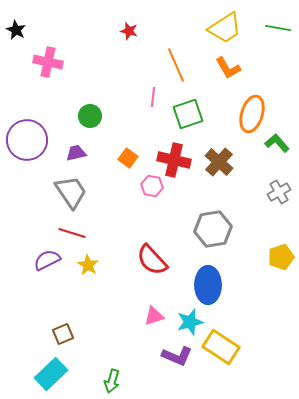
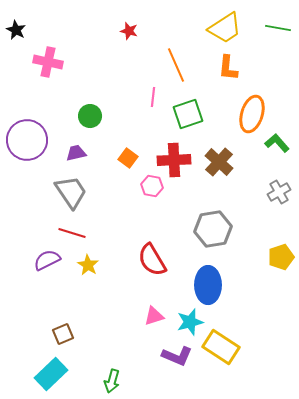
orange L-shape: rotated 36 degrees clockwise
red cross: rotated 16 degrees counterclockwise
red semicircle: rotated 12 degrees clockwise
